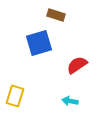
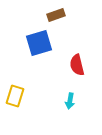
brown rectangle: rotated 36 degrees counterclockwise
red semicircle: rotated 70 degrees counterclockwise
cyan arrow: rotated 91 degrees counterclockwise
